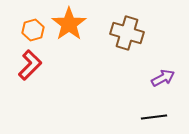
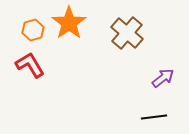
orange star: moved 1 px up
brown cross: rotated 24 degrees clockwise
red L-shape: rotated 76 degrees counterclockwise
purple arrow: rotated 10 degrees counterclockwise
